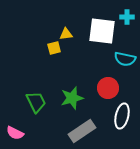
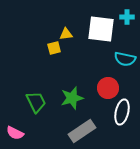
white square: moved 1 px left, 2 px up
white ellipse: moved 4 px up
